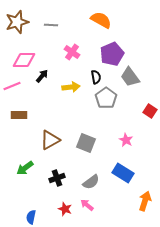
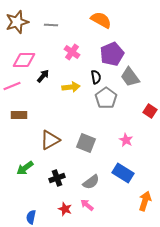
black arrow: moved 1 px right
